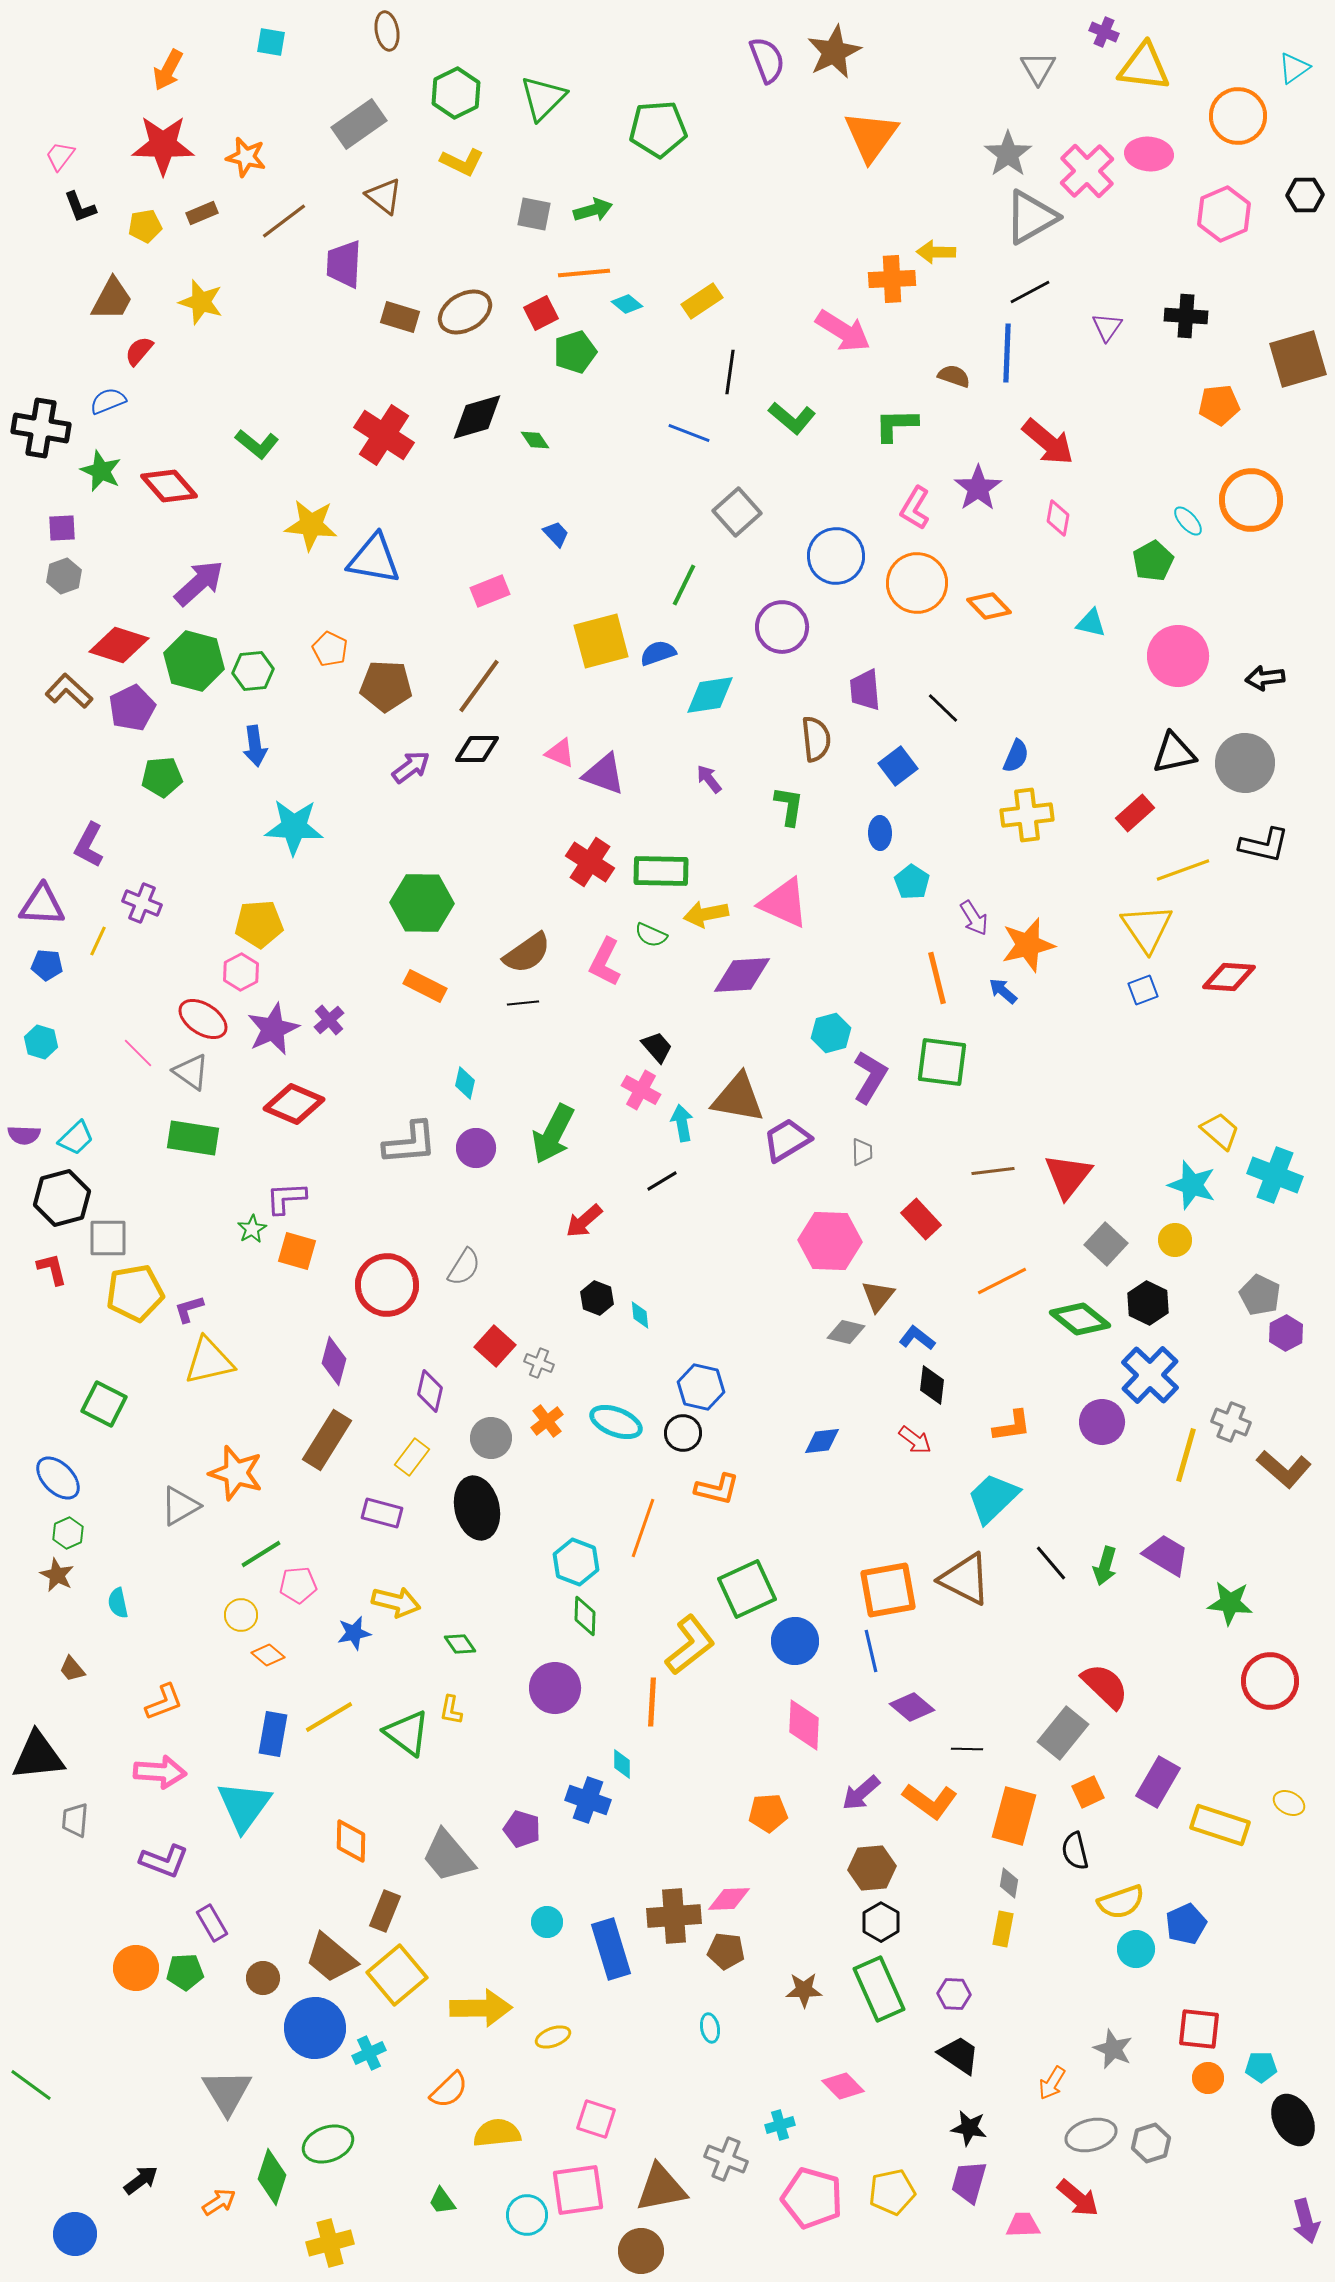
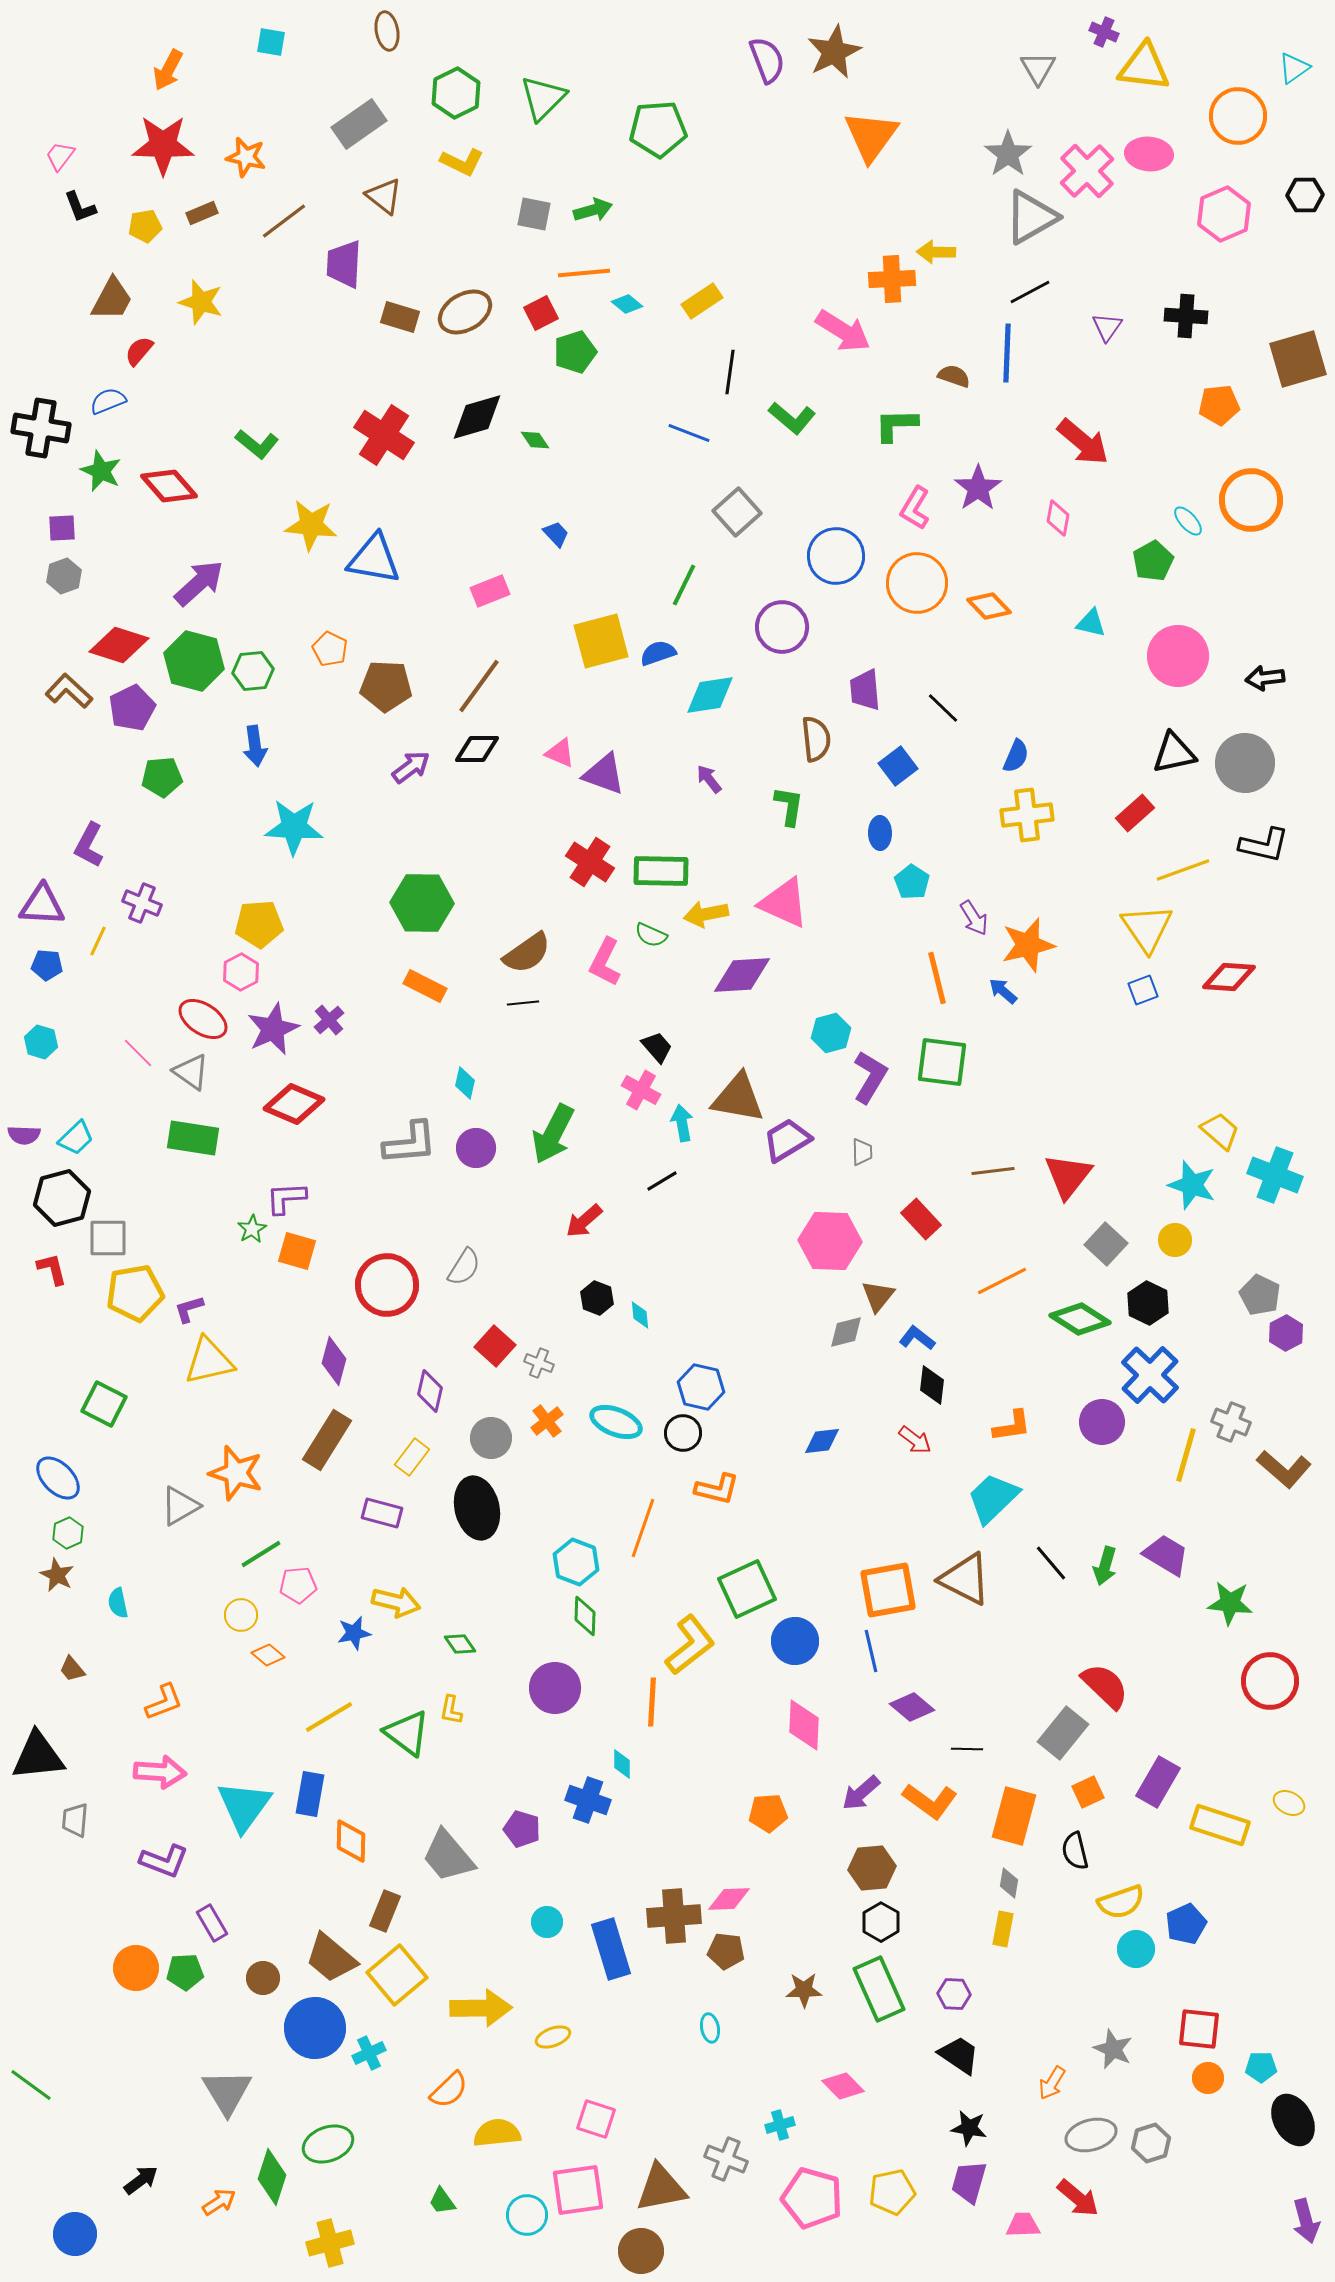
red arrow at (1048, 442): moved 35 px right
green diamond at (1080, 1319): rotated 6 degrees counterclockwise
gray diamond at (846, 1332): rotated 27 degrees counterclockwise
blue rectangle at (273, 1734): moved 37 px right, 60 px down
